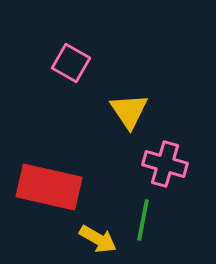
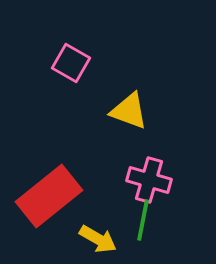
yellow triangle: rotated 36 degrees counterclockwise
pink cross: moved 16 px left, 16 px down
red rectangle: moved 9 px down; rotated 52 degrees counterclockwise
